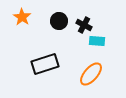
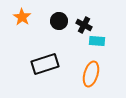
orange ellipse: rotated 25 degrees counterclockwise
